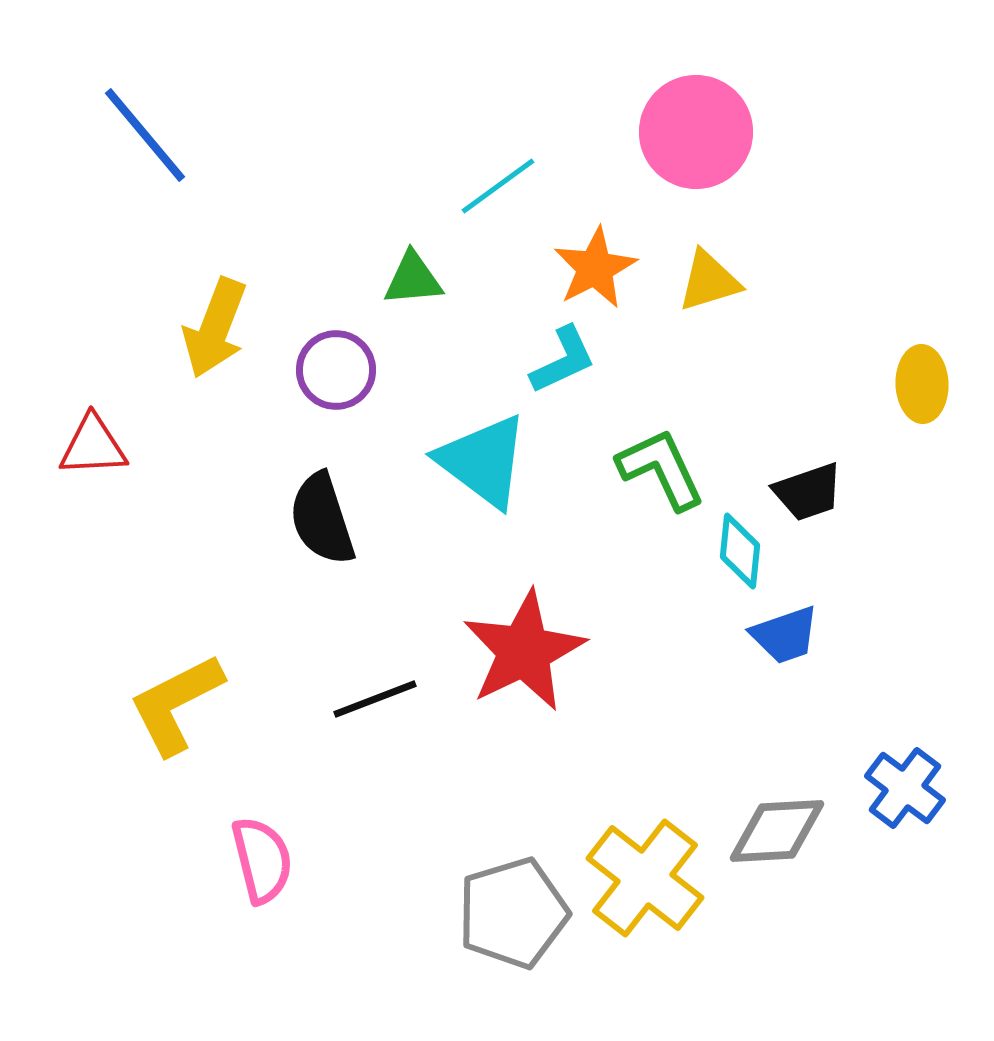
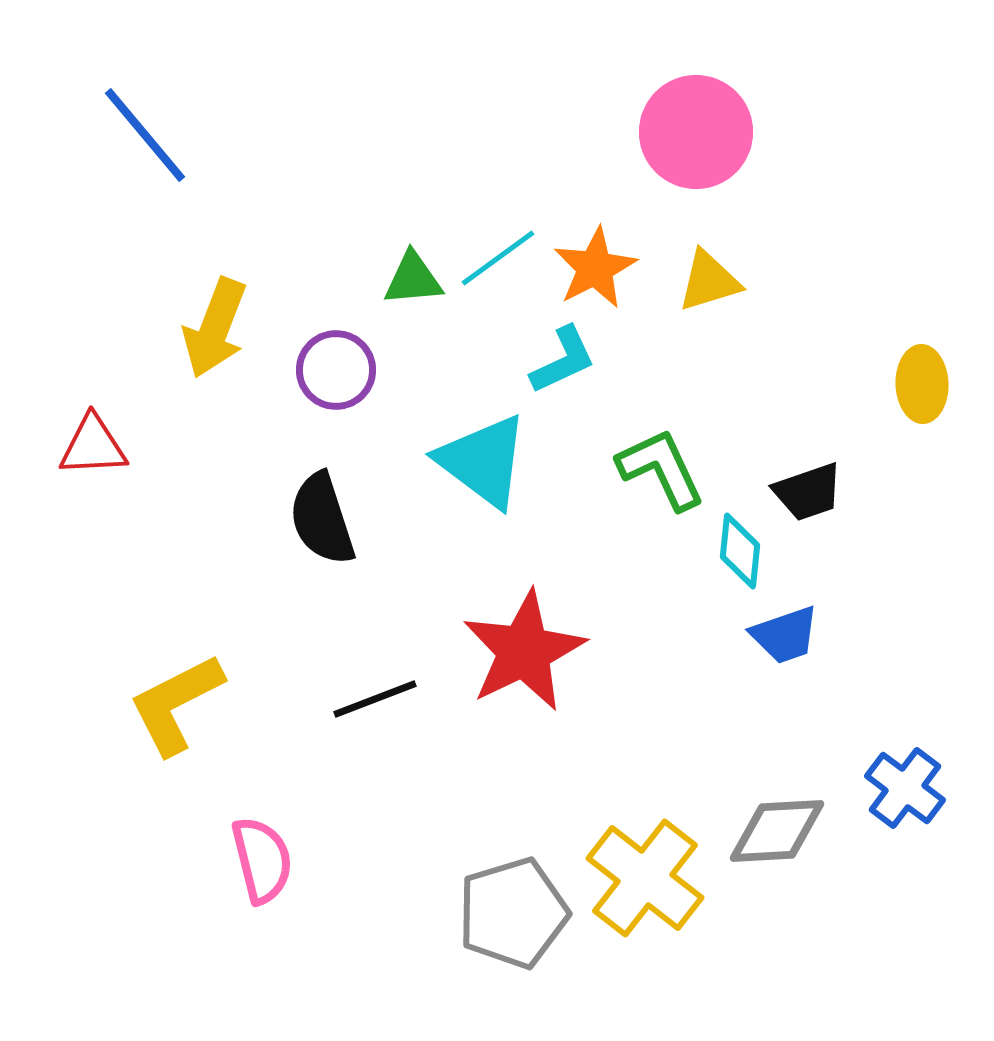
cyan line: moved 72 px down
